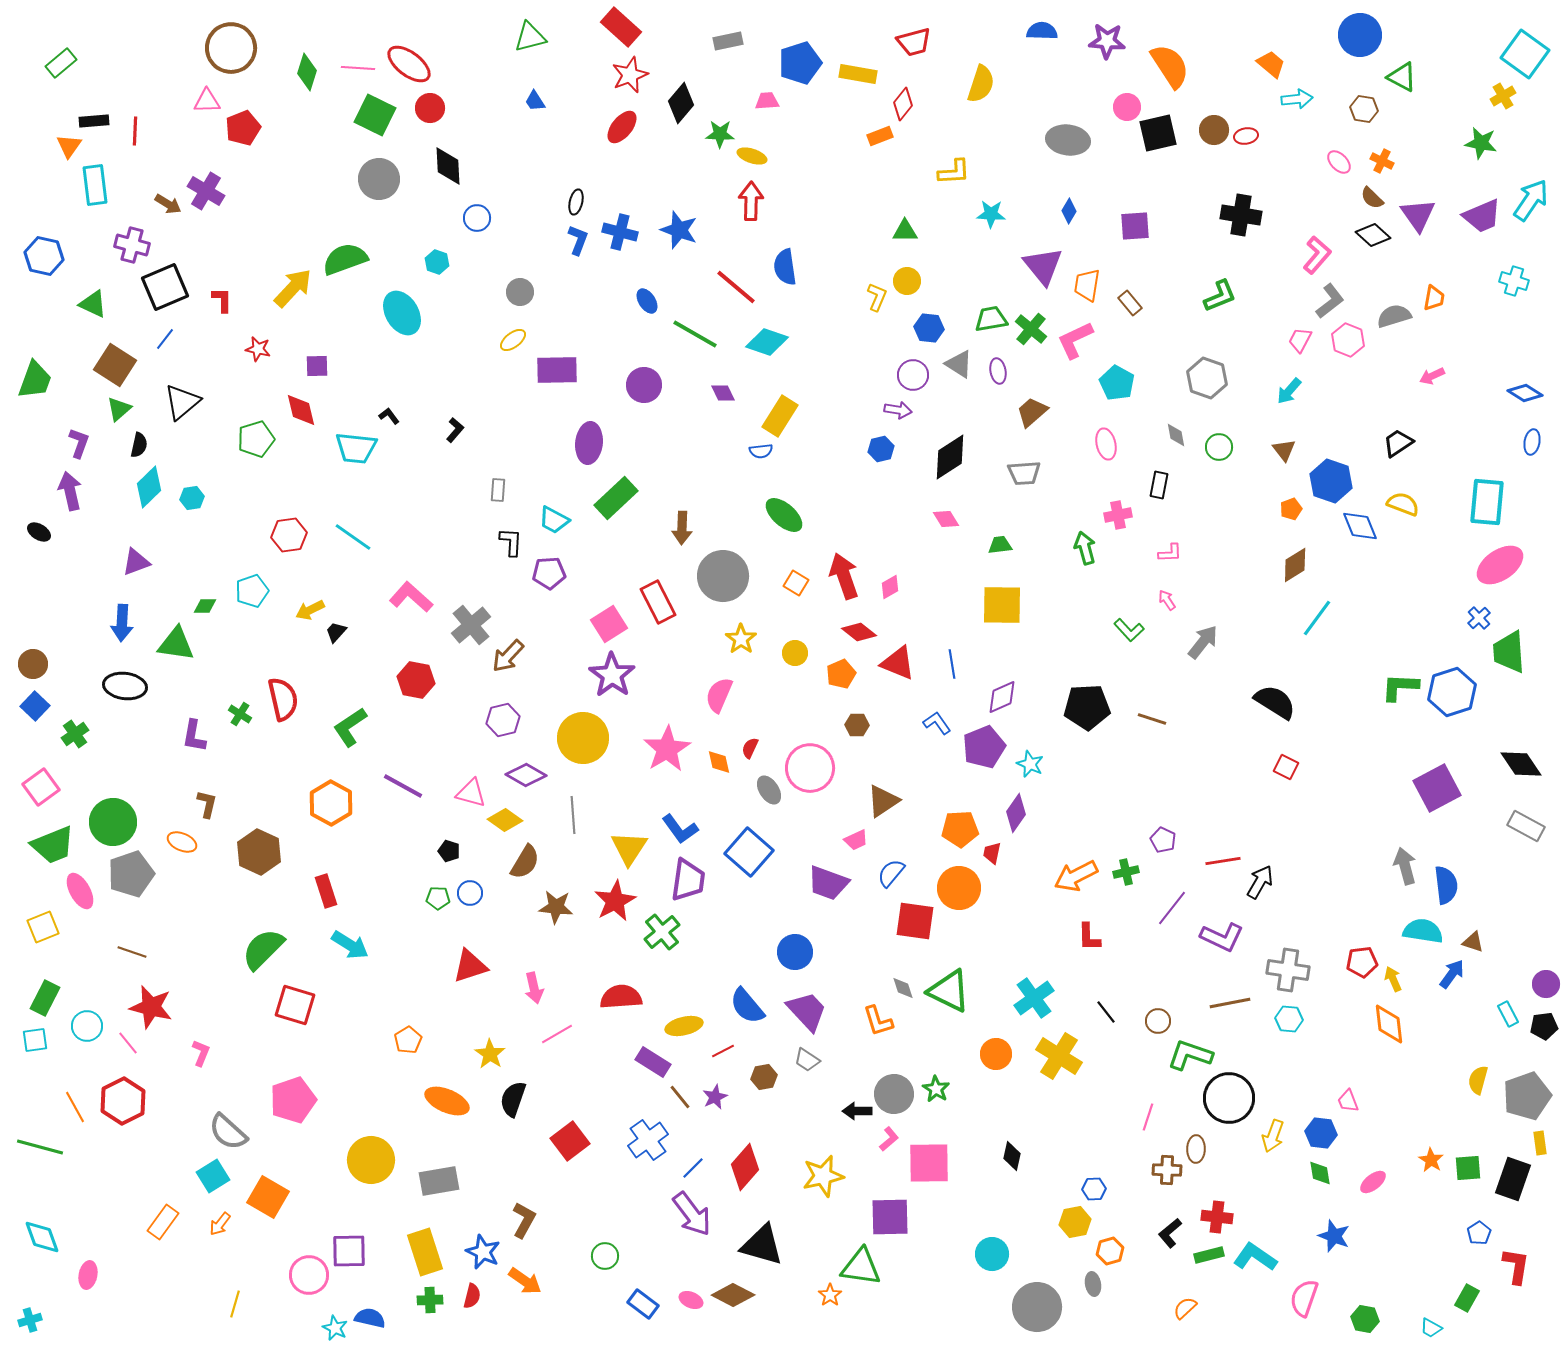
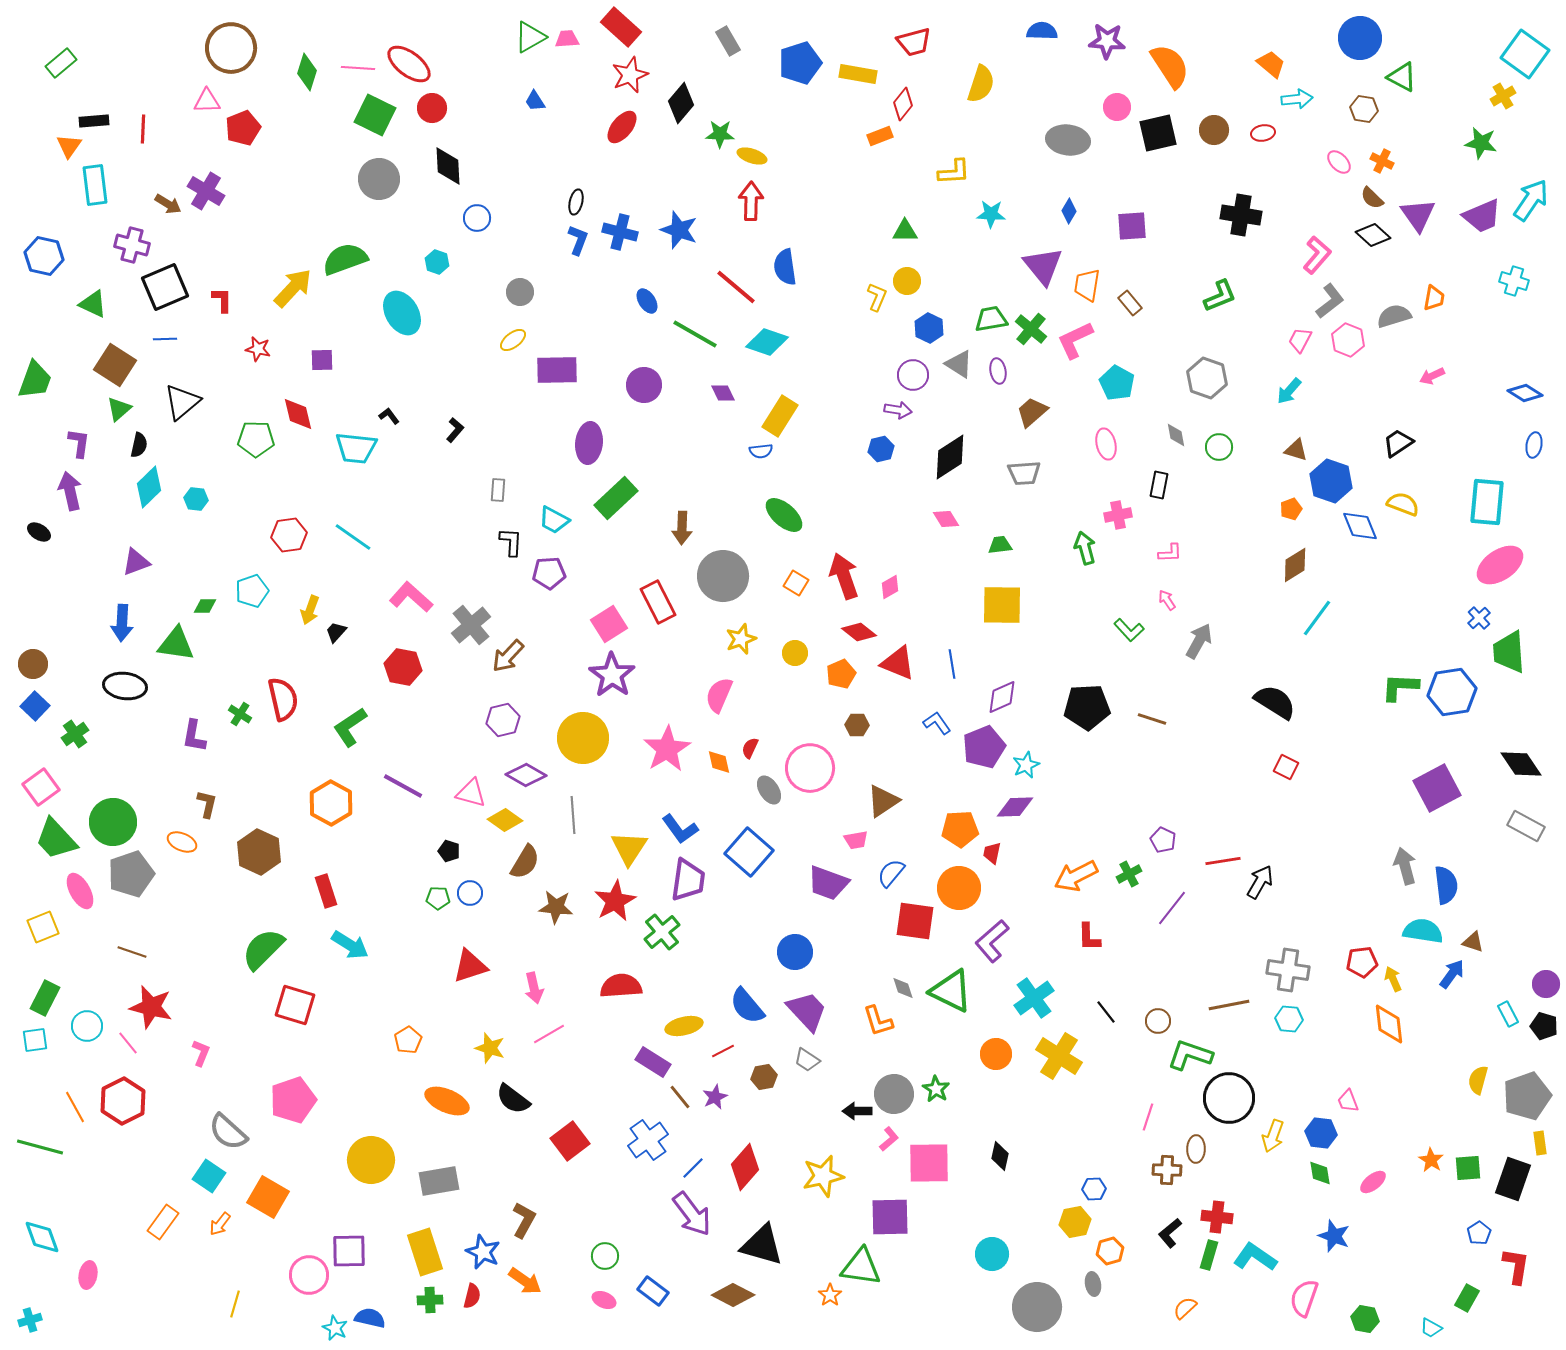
blue circle at (1360, 35): moved 3 px down
green triangle at (530, 37): rotated 16 degrees counterclockwise
gray rectangle at (728, 41): rotated 72 degrees clockwise
pink trapezoid at (767, 101): moved 200 px left, 62 px up
pink circle at (1127, 107): moved 10 px left
red circle at (430, 108): moved 2 px right
red line at (135, 131): moved 8 px right, 2 px up
red ellipse at (1246, 136): moved 17 px right, 3 px up
purple square at (1135, 226): moved 3 px left
blue hexagon at (929, 328): rotated 20 degrees clockwise
blue line at (165, 339): rotated 50 degrees clockwise
purple square at (317, 366): moved 5 px right, 6 px up
red diamond at (301, 410): moved 3 px left, 4 px down
green pentagon at (256, 439): rotated 18 degrees clockwise
blue ellipse at (1532, 442): moved 2 px right, 3 px down
purple L-shape at (79, 443): rotated 12 degrees counterclockwise
brown triangle at (1284, 450): moved 12 px right; rotated 35 degrees counterclockwise
cyan hexagon at (192, 498): moved 4 px right, 1 px down; rotated 15 degrees clockwise
yellow arrow at (310, 610): rotated 44 degrees counterclockwise
yellow star at (741, 639): rotated 16 degrees clockwise
gray arrow at (1203, 642): moved 4 px left, 1 px up; rotated 9 degrees counterclockwise
red hexagon at (416, 680): moved 13 px left, 13 px up
blue hexagon at (1452, 692): rotated 9 degrees clockwise
cyan star at (1030, 764): moved 4 px left, 1 px down; rotated 24 degrees clockwise
purple diamond at (1016, 813): moved 1 px left, 6 px up; rotated 54 degrees clockwise
pink trapezoid at (856, 840): rotated 15 degrees clockwise
green trapezoid at (53, 845): moved 3 px right, 6 px up; rotated 69 degrees clockwise
green cross at (1126, 872): moved 3 px right, 2 px down; rotated 15 degrees counterclockwise
purple L-shape at (1222, 937): moved 230 px left, 4 px down; rotated 114 degrees clockwise
green triangle at (949, 991): moved 2 px right
red semicircle at (621, 997): moved 11 px up
brown line at (1230, 1003): moved 1 px left, 2 px down
black pentagon at (1544, 1026): rotated 24 degrees clockwise
pink line at (557, 1034): moved 8 px left
yellow star at (490, 1054): moved 6 px up; rotated 16 degrees counterclockwise
black semicircle at (513, 1099): rotated 72 degrees counterclockwise
black diamond at (1012, 1156): moved 12 px left
cyan square at (213, 1176): moved 4 px left; rotated 24 degrees counterclockwise
green rectangle at (1209, 1255): rotated 60 degrees counterclockwise
pink ellipse at (691, 1300): moved 87 px left
blue rectangle at (643, 1304): moved 10 px right, 13 px up
